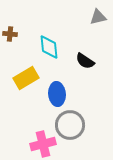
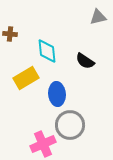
cyan diamond: moved 2 px left, 4 px down
pink cross: rotated 10 degrees counterclockwise
